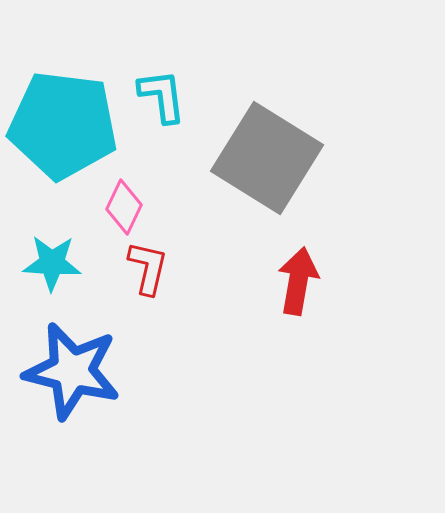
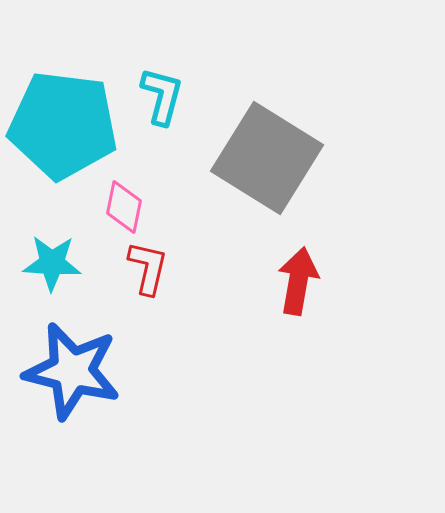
cyan L-shape: rotated 22 degrees clockwise
pink diamond: rotated 14 degrees counterclockwise
